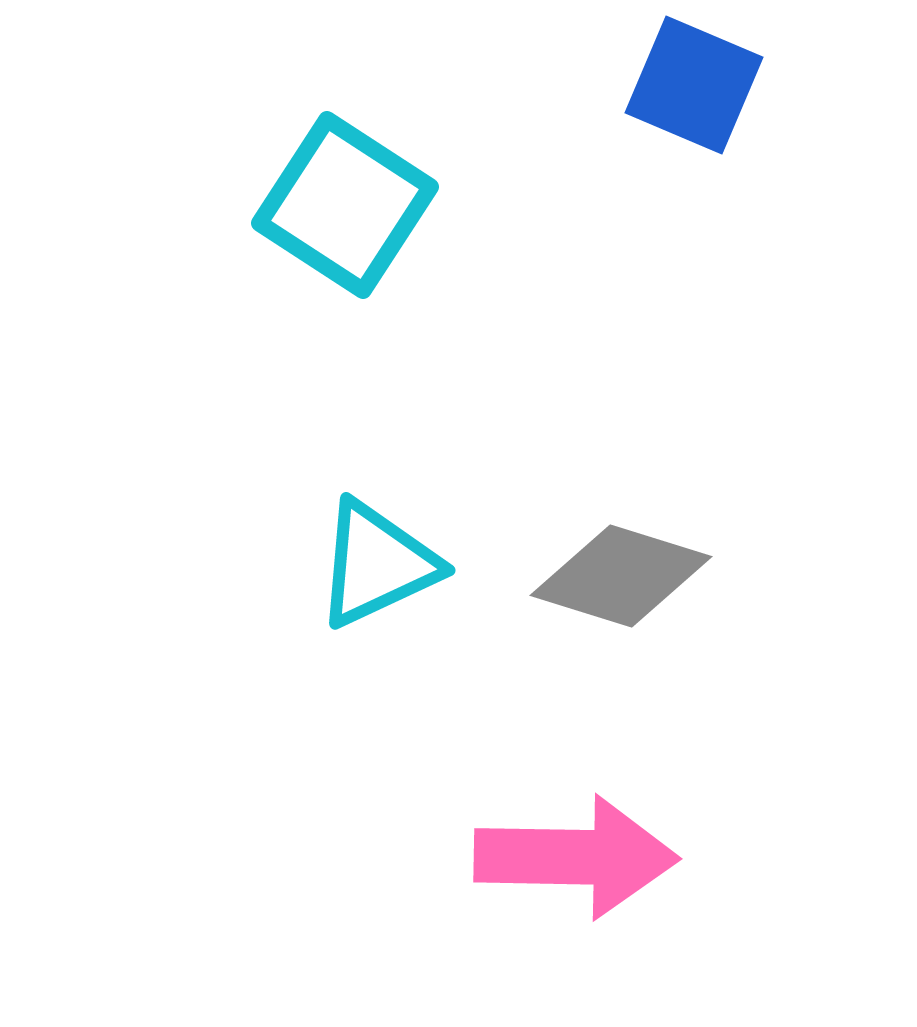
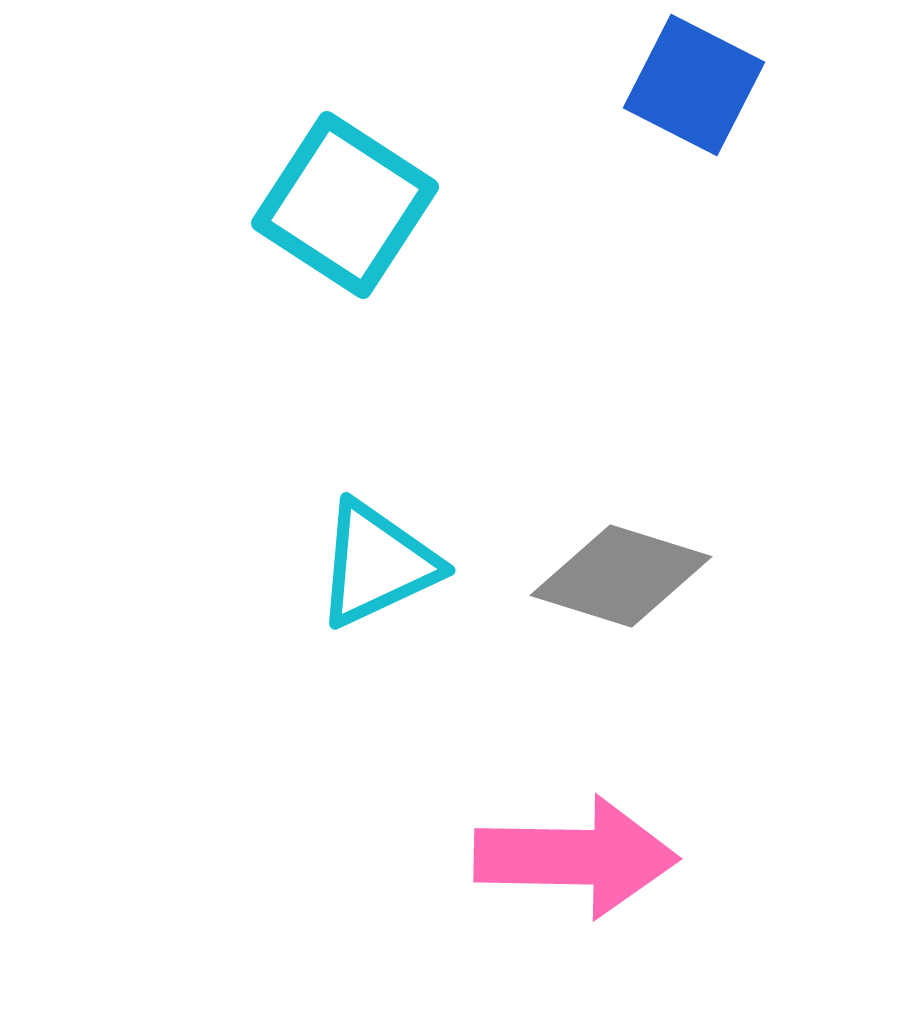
blue square: rotated 4 degrees clockwise
